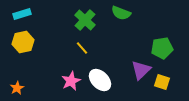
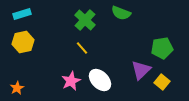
yellow square: rotated 21 degrees clockwise
